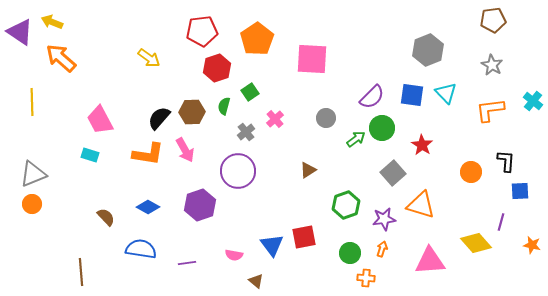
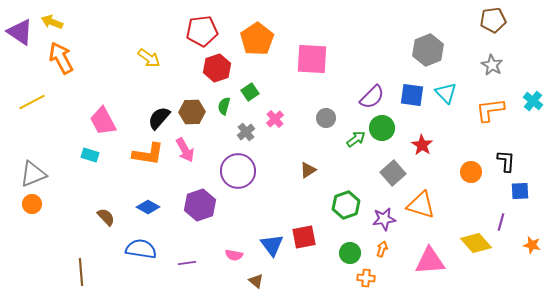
orange arrow at (61, 58): rotated 20 degrees clockwise
yellow line at (32, 102): rotated 64 degrees clockwise
pink trapezoid at (100, 120): moved 3 px right, 1 px down
